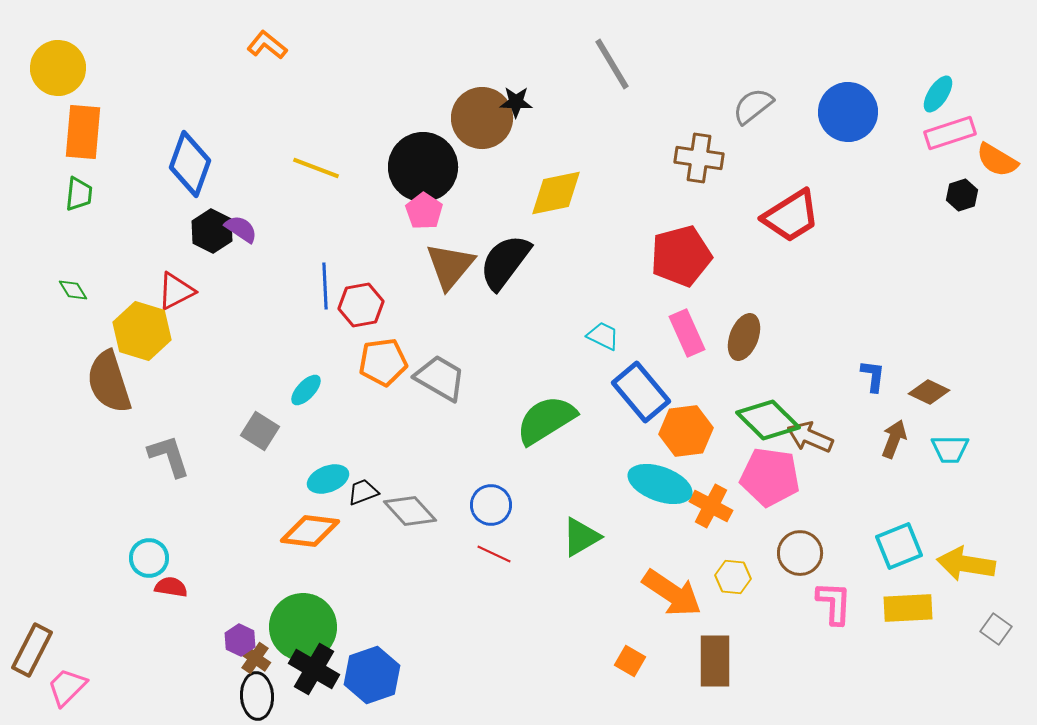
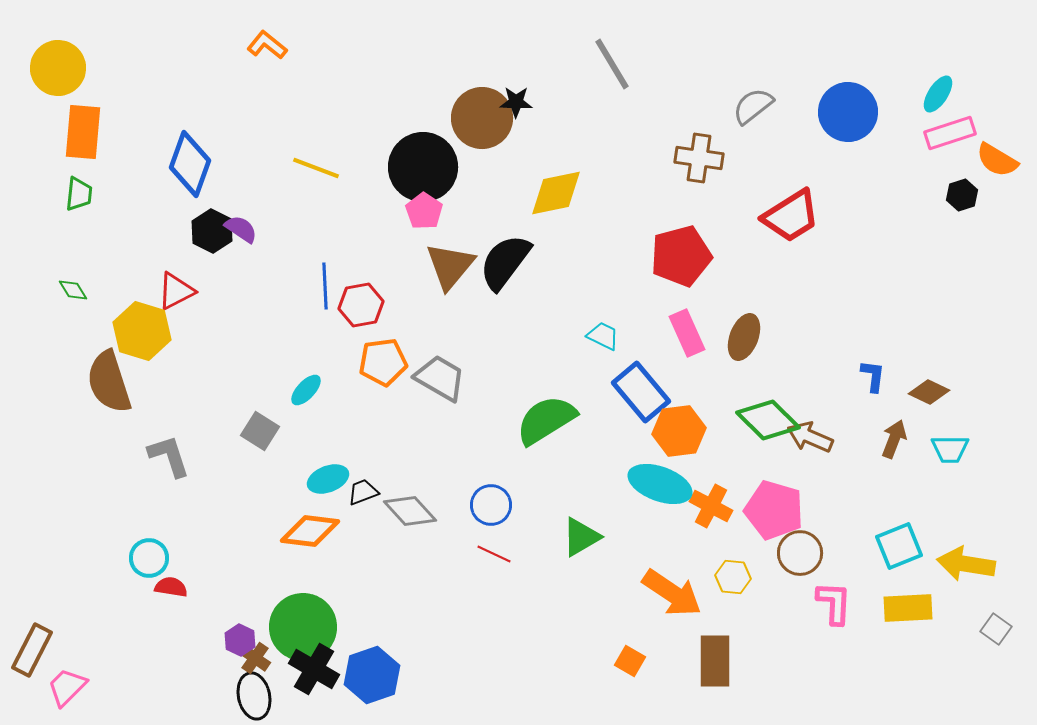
orange hexagon at (686, 431): moved 7 px left
pink pentagon at (770, 477): moved 4 px right, 33 px down; rotated 8 degrees clockwise
black ellipse at (257, 696): moved 3 px left; rotated 9 degrees counterclockwise
